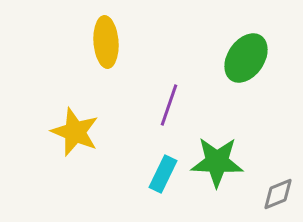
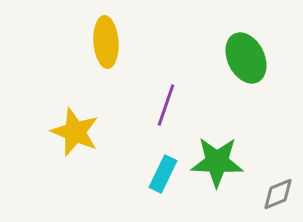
green ellipse: rotated 60 degrees counterclockwise
purple line: moved 3 px left
